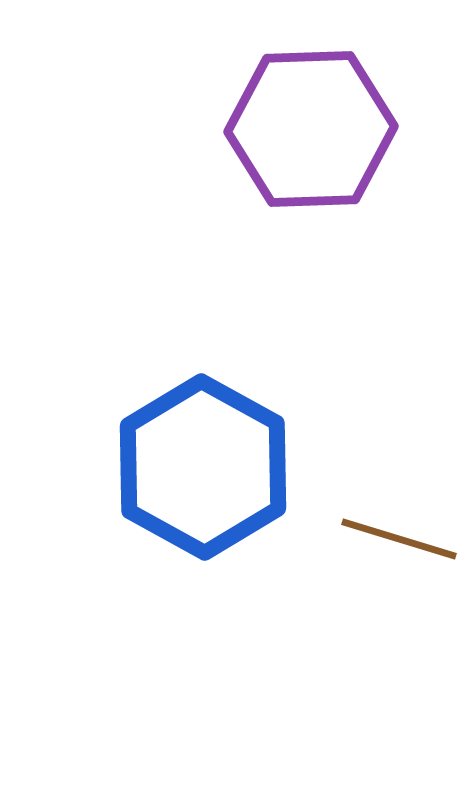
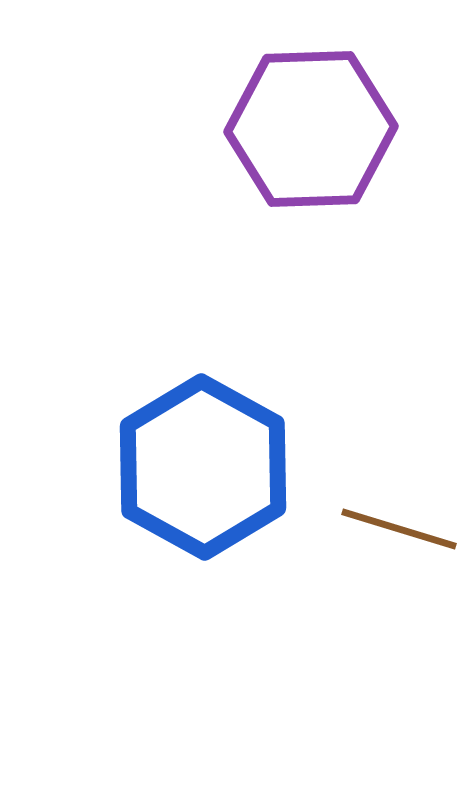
brown line: moved 10 px up
